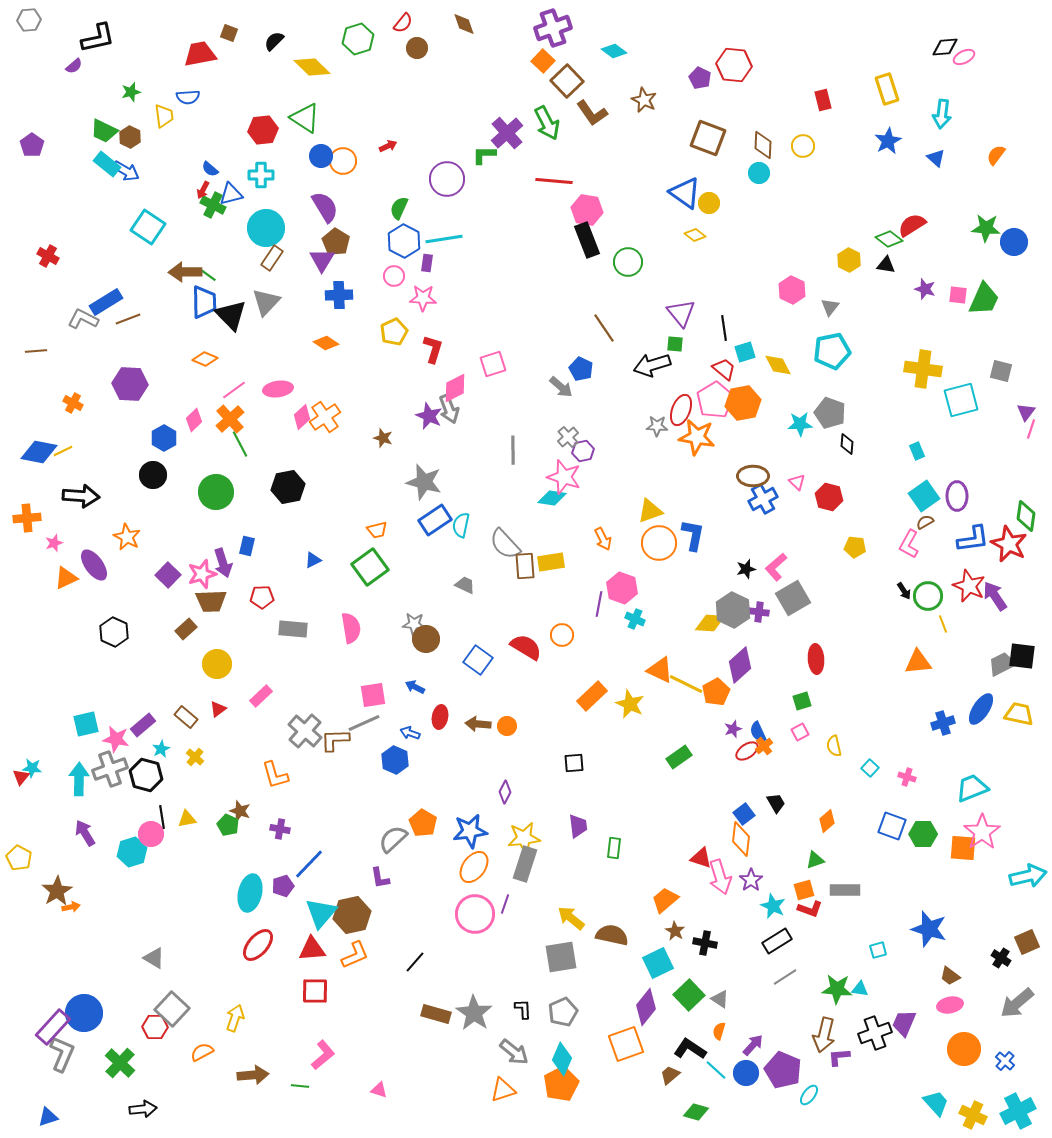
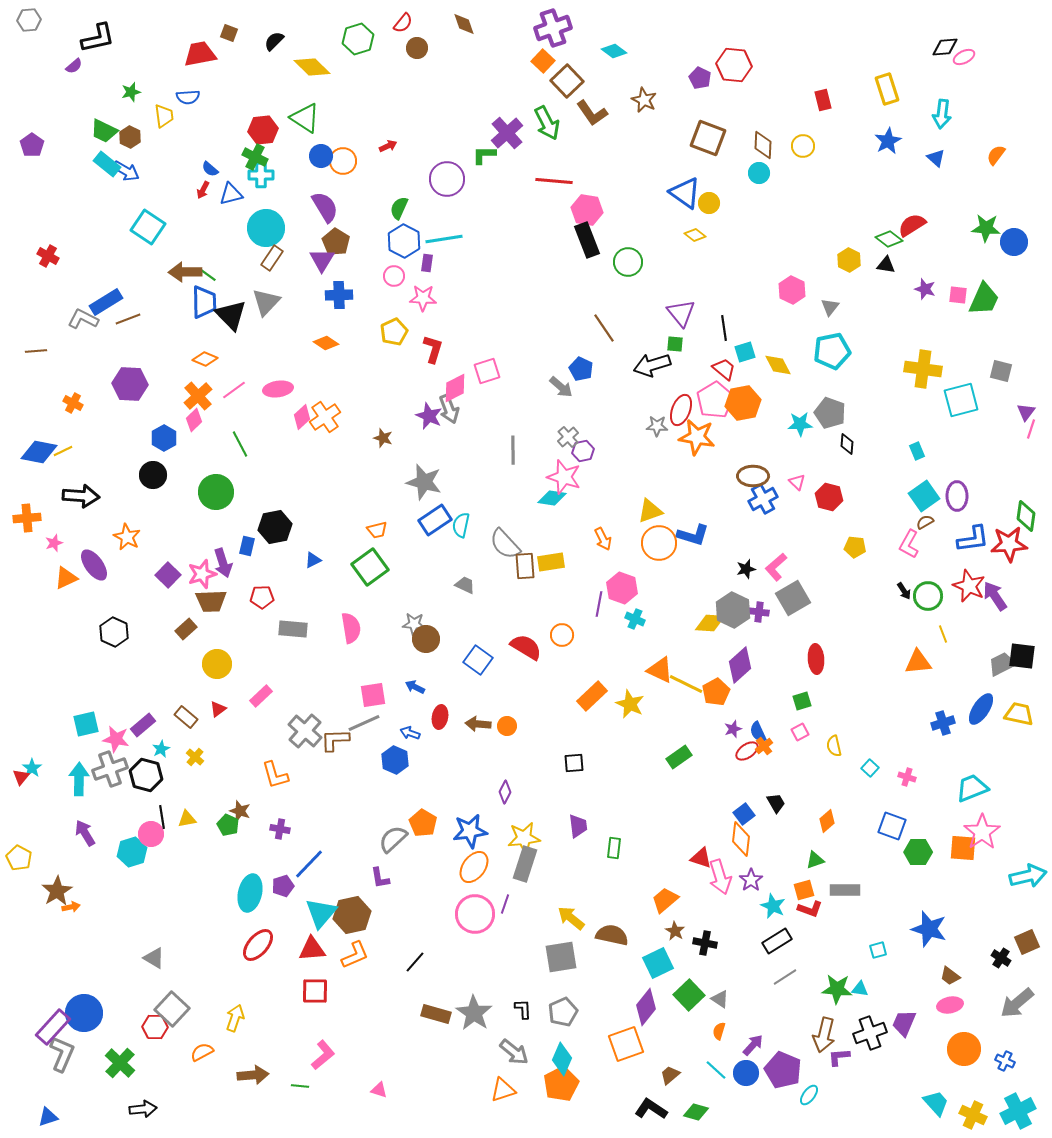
green cross at (213, 205): moved 42 px right, 48 px up
pink square at (493, 364): moved 6 px left, 7 px down
orange cross at (230, 419): moved 32 px left, 23 px up
black hexagon at (288, 487): moved 13 px left, 40 px down
blue L-shape at (693, 535): rotated 96 degrees clockwise
red star at (1009, 544): rotated 30 degrees counterclockwise
yellow line at (943, 624): moved 10 px down
cyan star at (32, 768): rotated 30 degrees clockwise
green hexagon at (923, 834): moved 5 px left, 18 px down
black cross at (875, 1033): moved 5 px left
black L-shape at (690, 1049): moved 39 px left, 60 px down
blue cross at (1005, 1061): rotated 18 degrees counterclockwise
